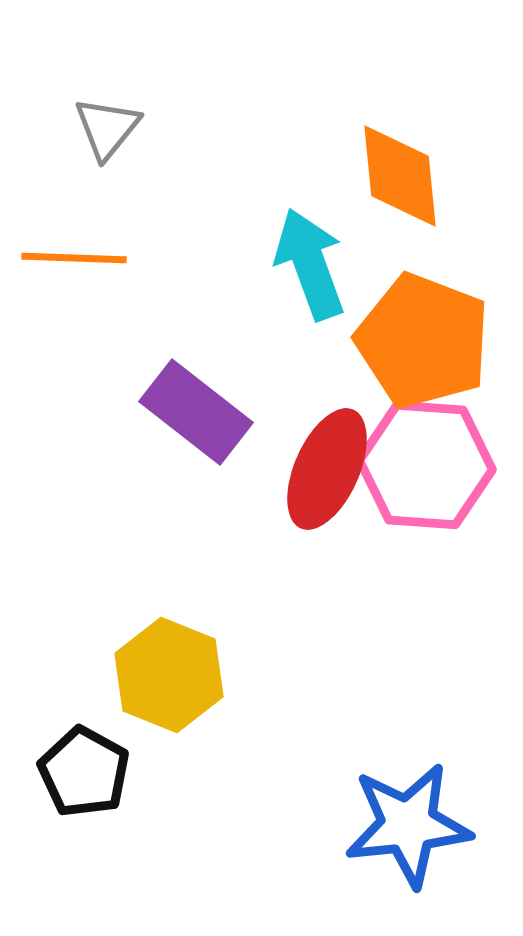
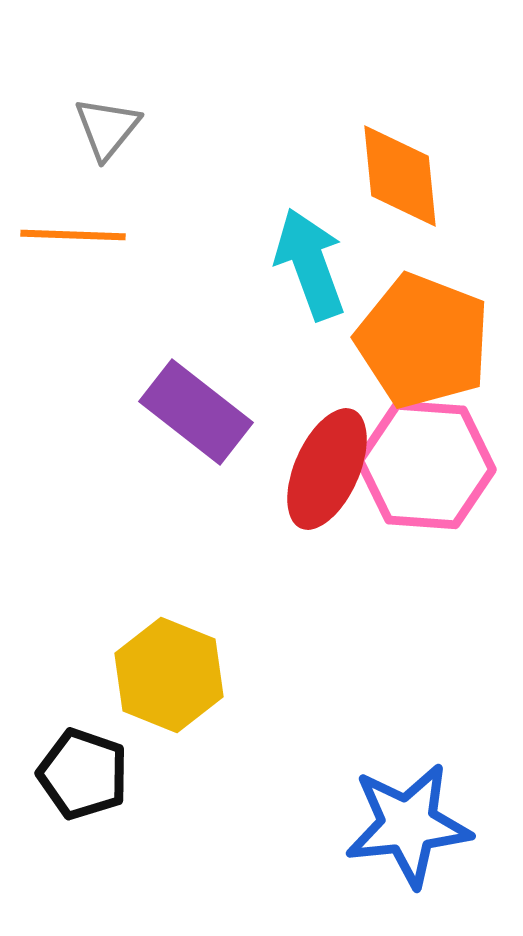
orange line: moved 1 px left, 23 px up
black pentagon: moved 1 px left, 2 px down; rotated 10 degrees counterclockwise
